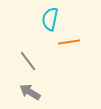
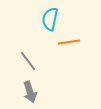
gray arrow: rotated 140 degrees counterclockwise
